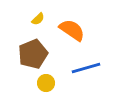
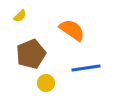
yellow semicircle: moved 18 px left, 3 px up
brown pentagon: moved 2 px left
blue line: rotated 8 degrees clockwise
